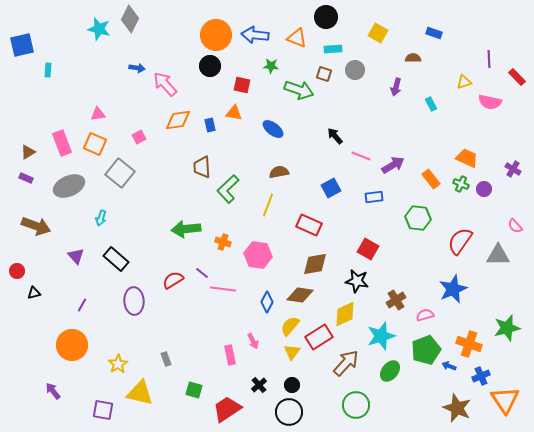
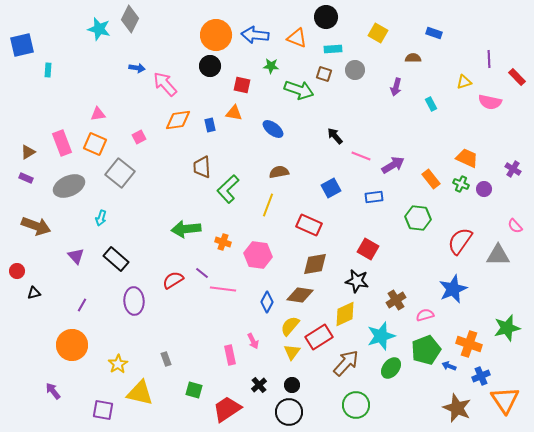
green ellipse at (390, 371): moved 1 px right, 3 px up
